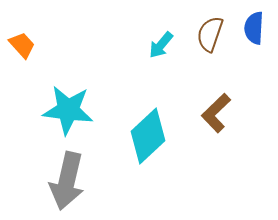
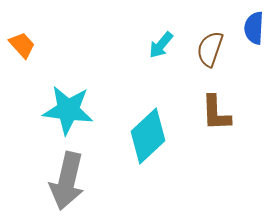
brown semicircle: moved 15 px down
brown L-shape: rotated 48 degrees counterclockwise
